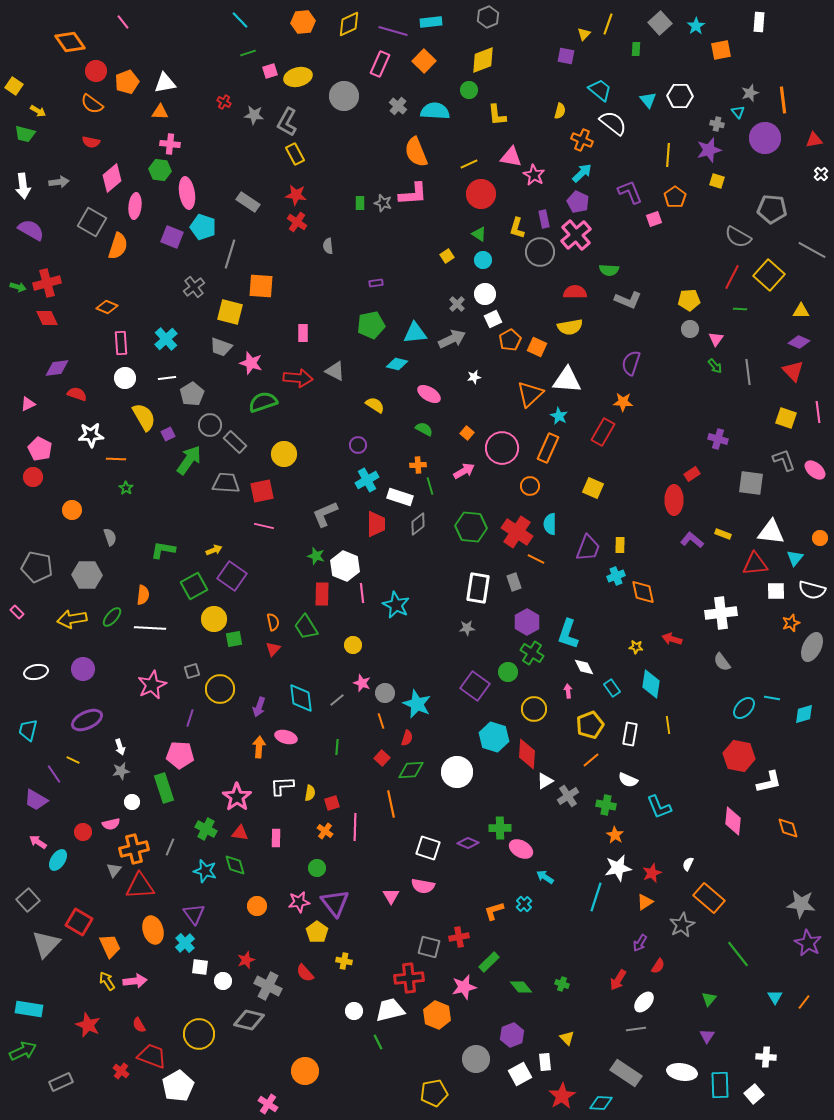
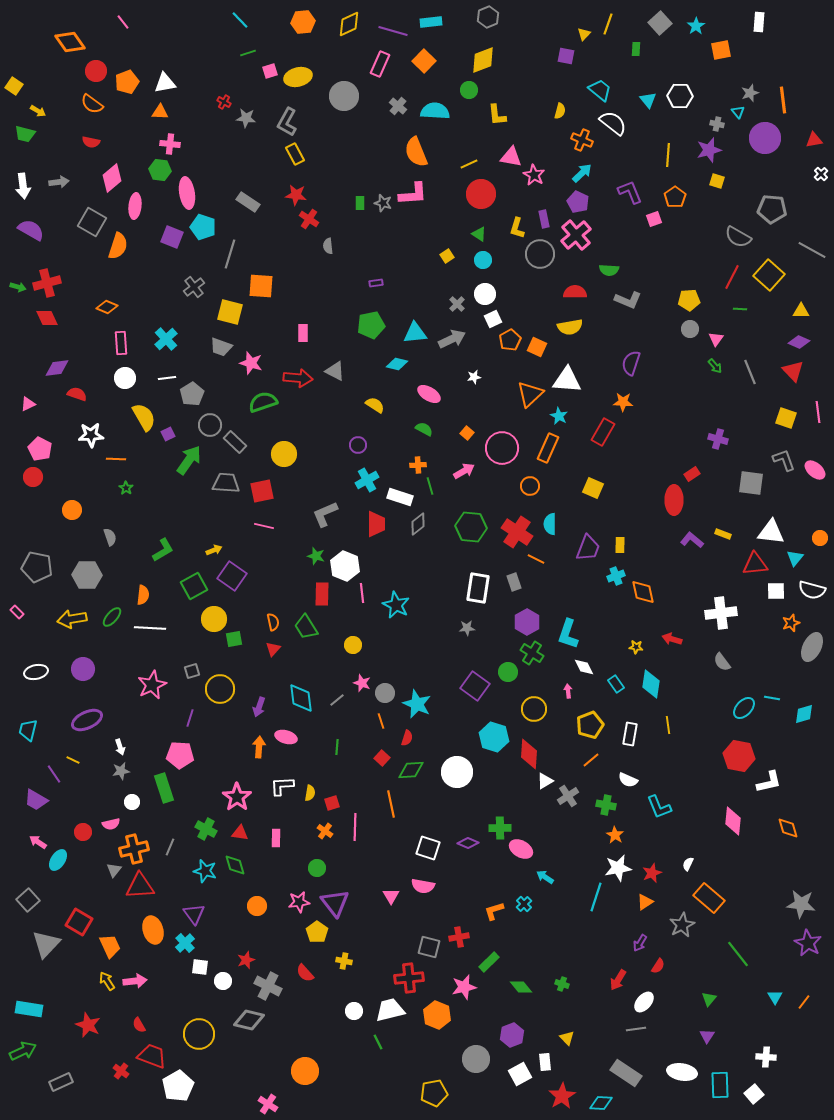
gray star at (254, 115): moved 8 px left, 3 px down
red cross at (297, 222): moved 12 px right, 3 px up
gray circle at (540, 252): moved 2 px down
gray line at (748, 372): moved 2 px right; rotated 15 degrees counterclockwise
green L-shape at (163, 550): rotated 140 degrees clockwise
cyan rectangle at (612, 688): moved 4 px right, 4 px up
red diamond at (527, 754): moved 2 px right
